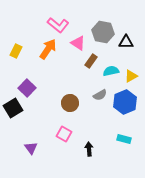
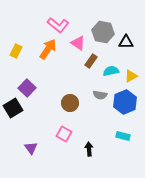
gray semicircle: rotated 40 degrees clockwise
cyan rectangle: moved 1 px left, 3 px up
